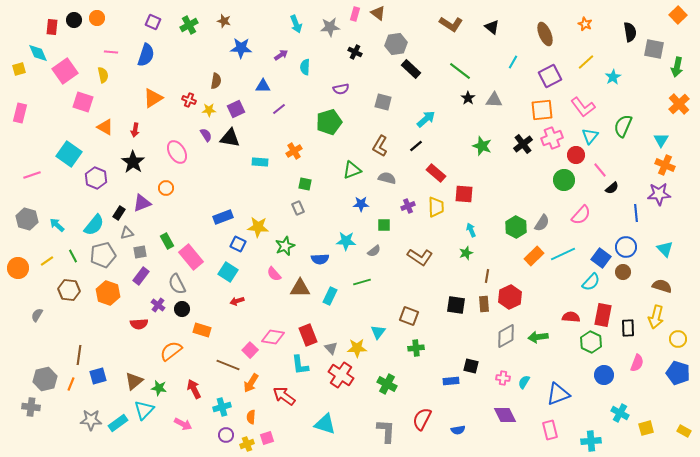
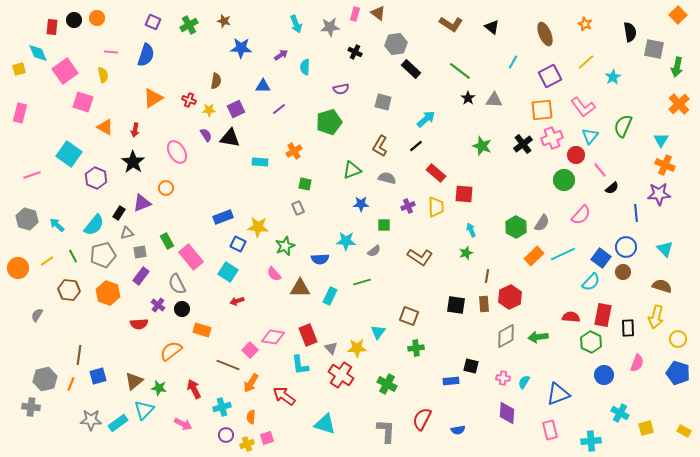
purple diamond at (505, 415): moved 2 px right, 2 px up; rotated 30 degrees clockwise
